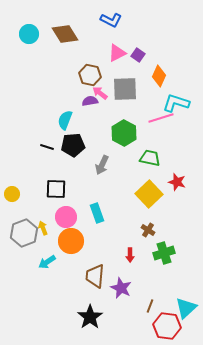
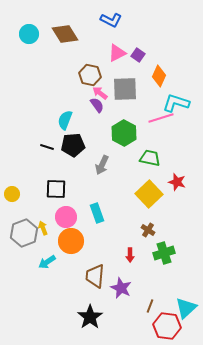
purple semicircle: moved 7 px right, 4 px down; rotated 63 degrees clockwise
